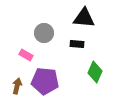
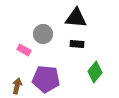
black triangle: moved 8 px left
gray circle: moved 1 px left, 1 px down
pink rectangle: moved 2 px left, 5 px up
green diamond: rotated 15 degrees clockwise
purple pentagon: moved 1 px right, 2 px up
